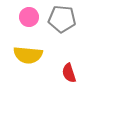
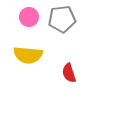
gray pentagon: rotated 12 degrees counterclockwise
